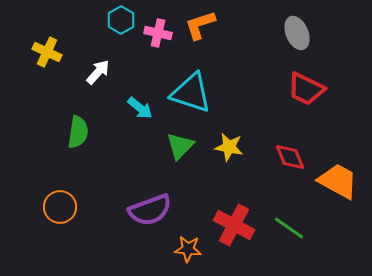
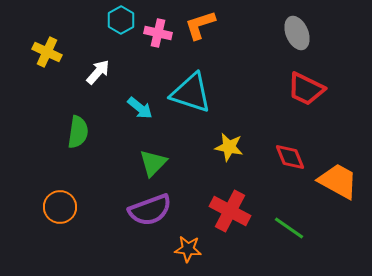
green triangle: moved 27 px left, 17 px down
red cross: moved 4 px left, 14 px up
